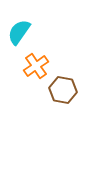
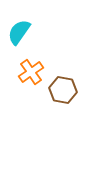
orange cross: moved 5 px left, 6 px down
